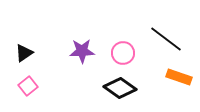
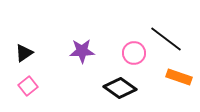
pink circle: moved 11 px right
